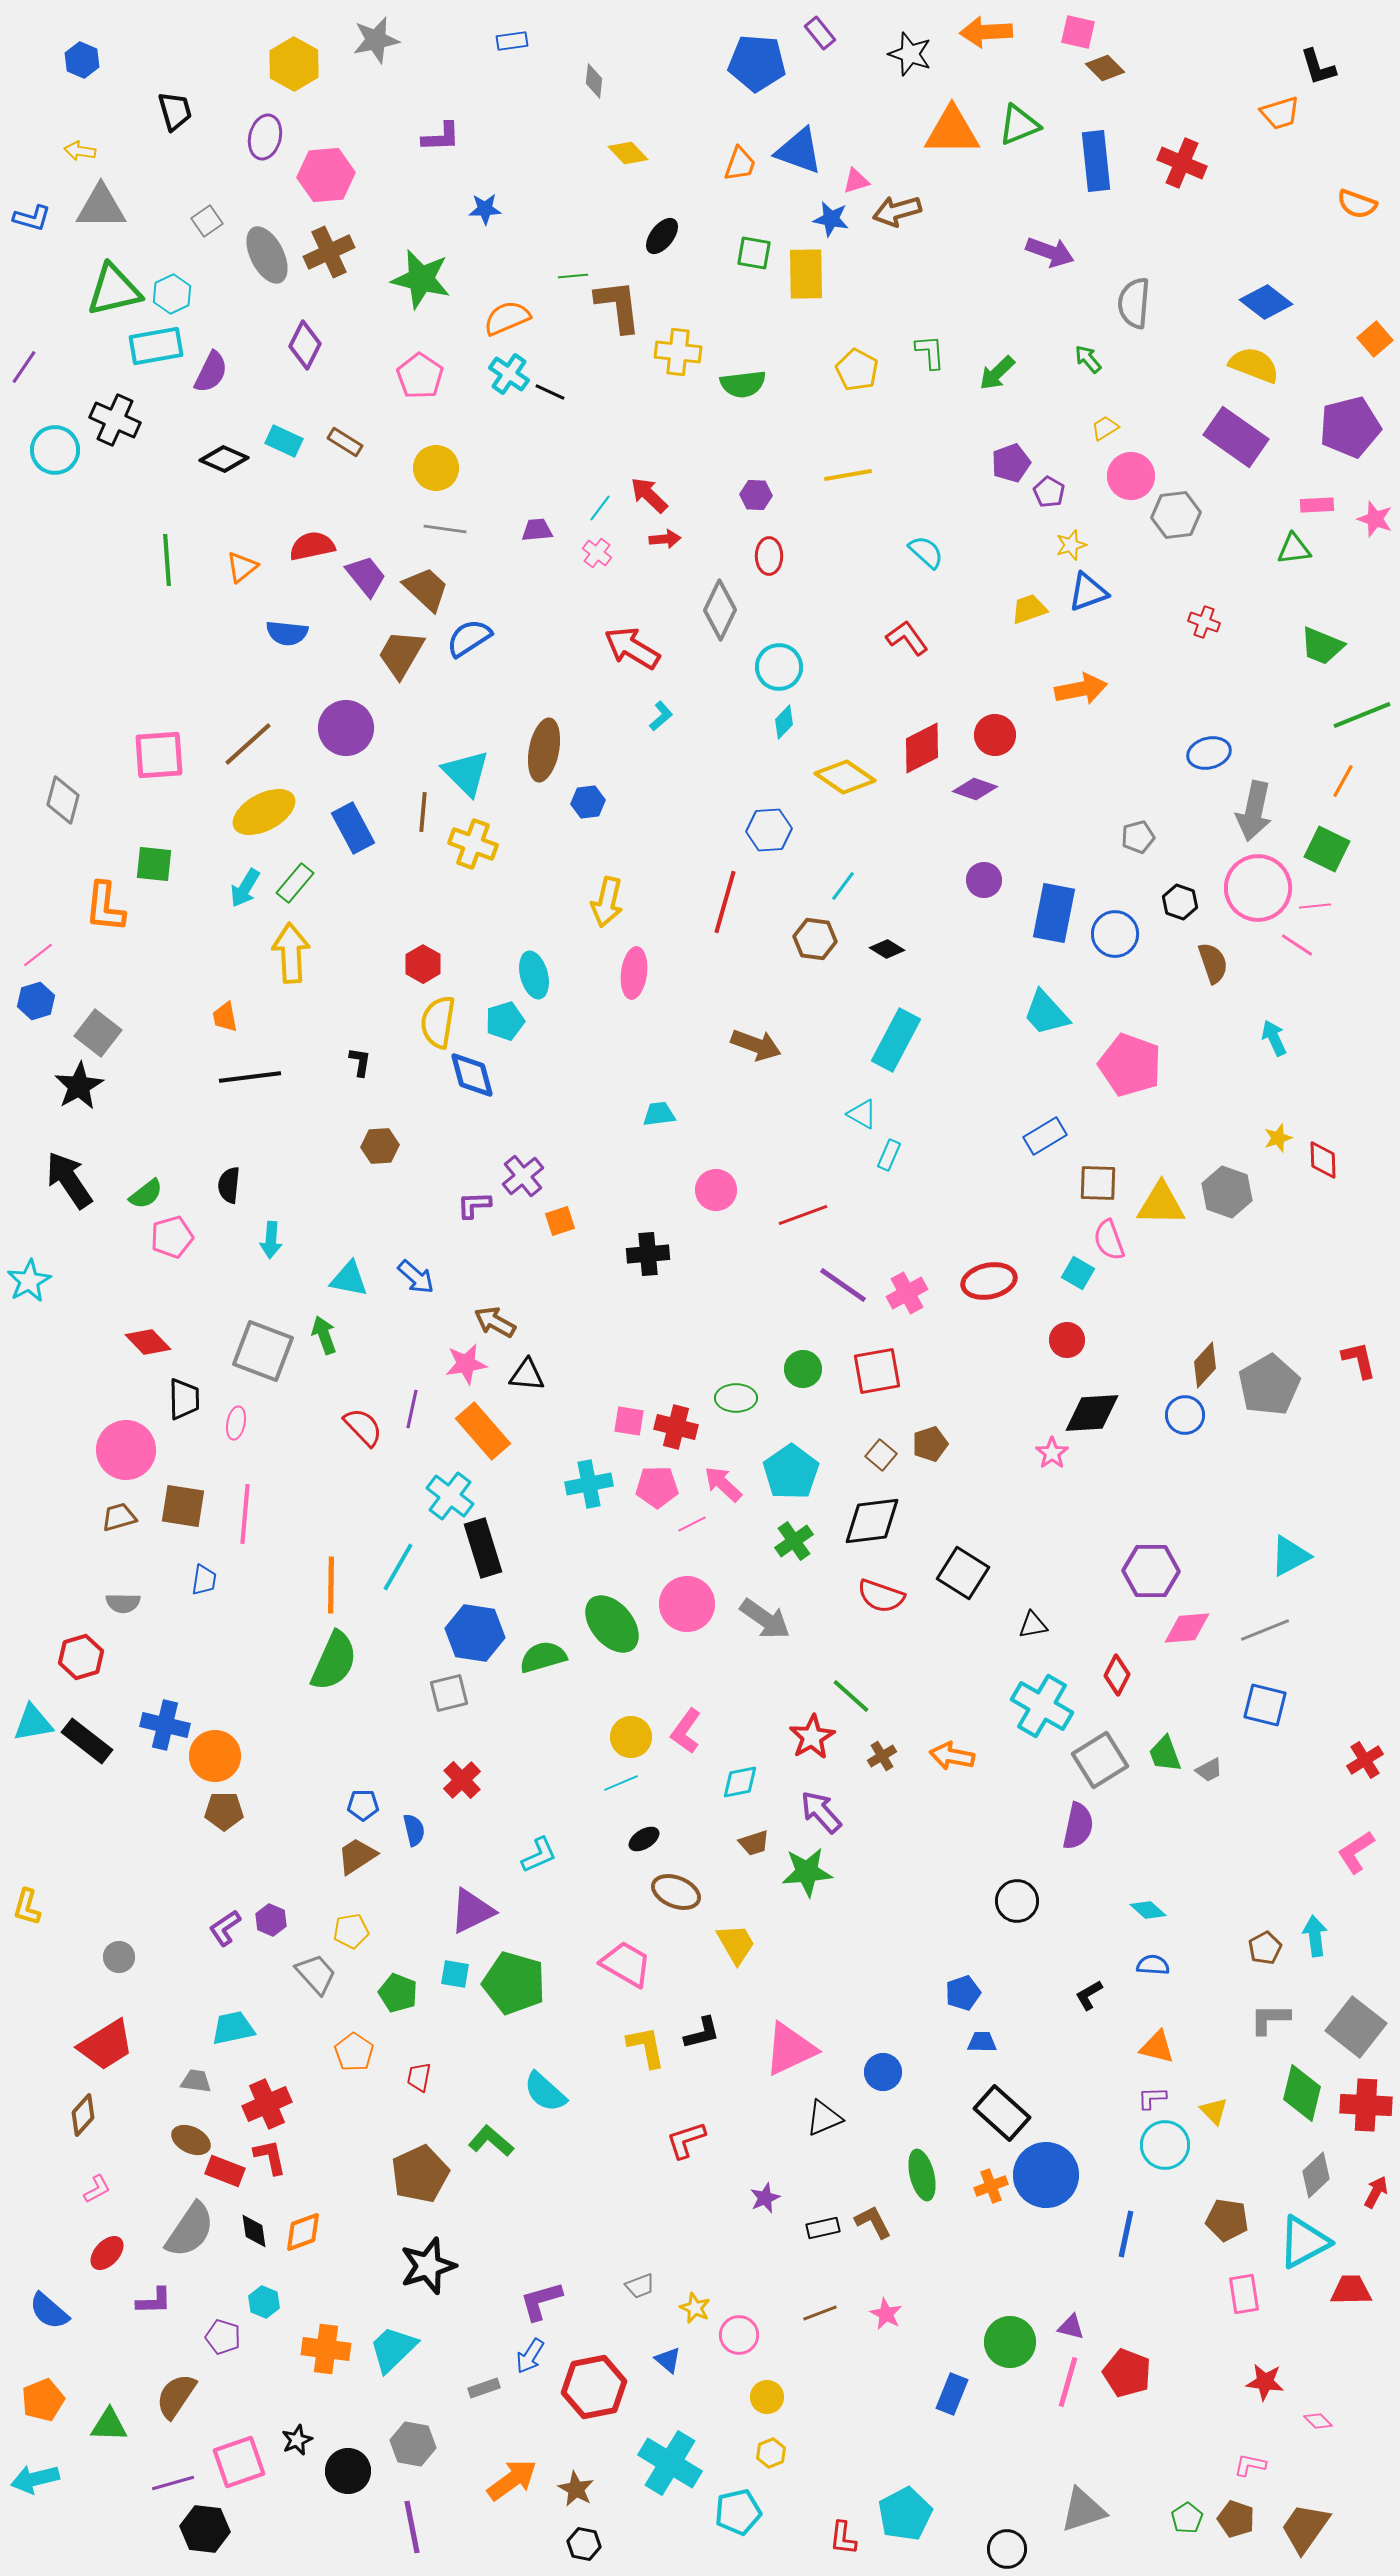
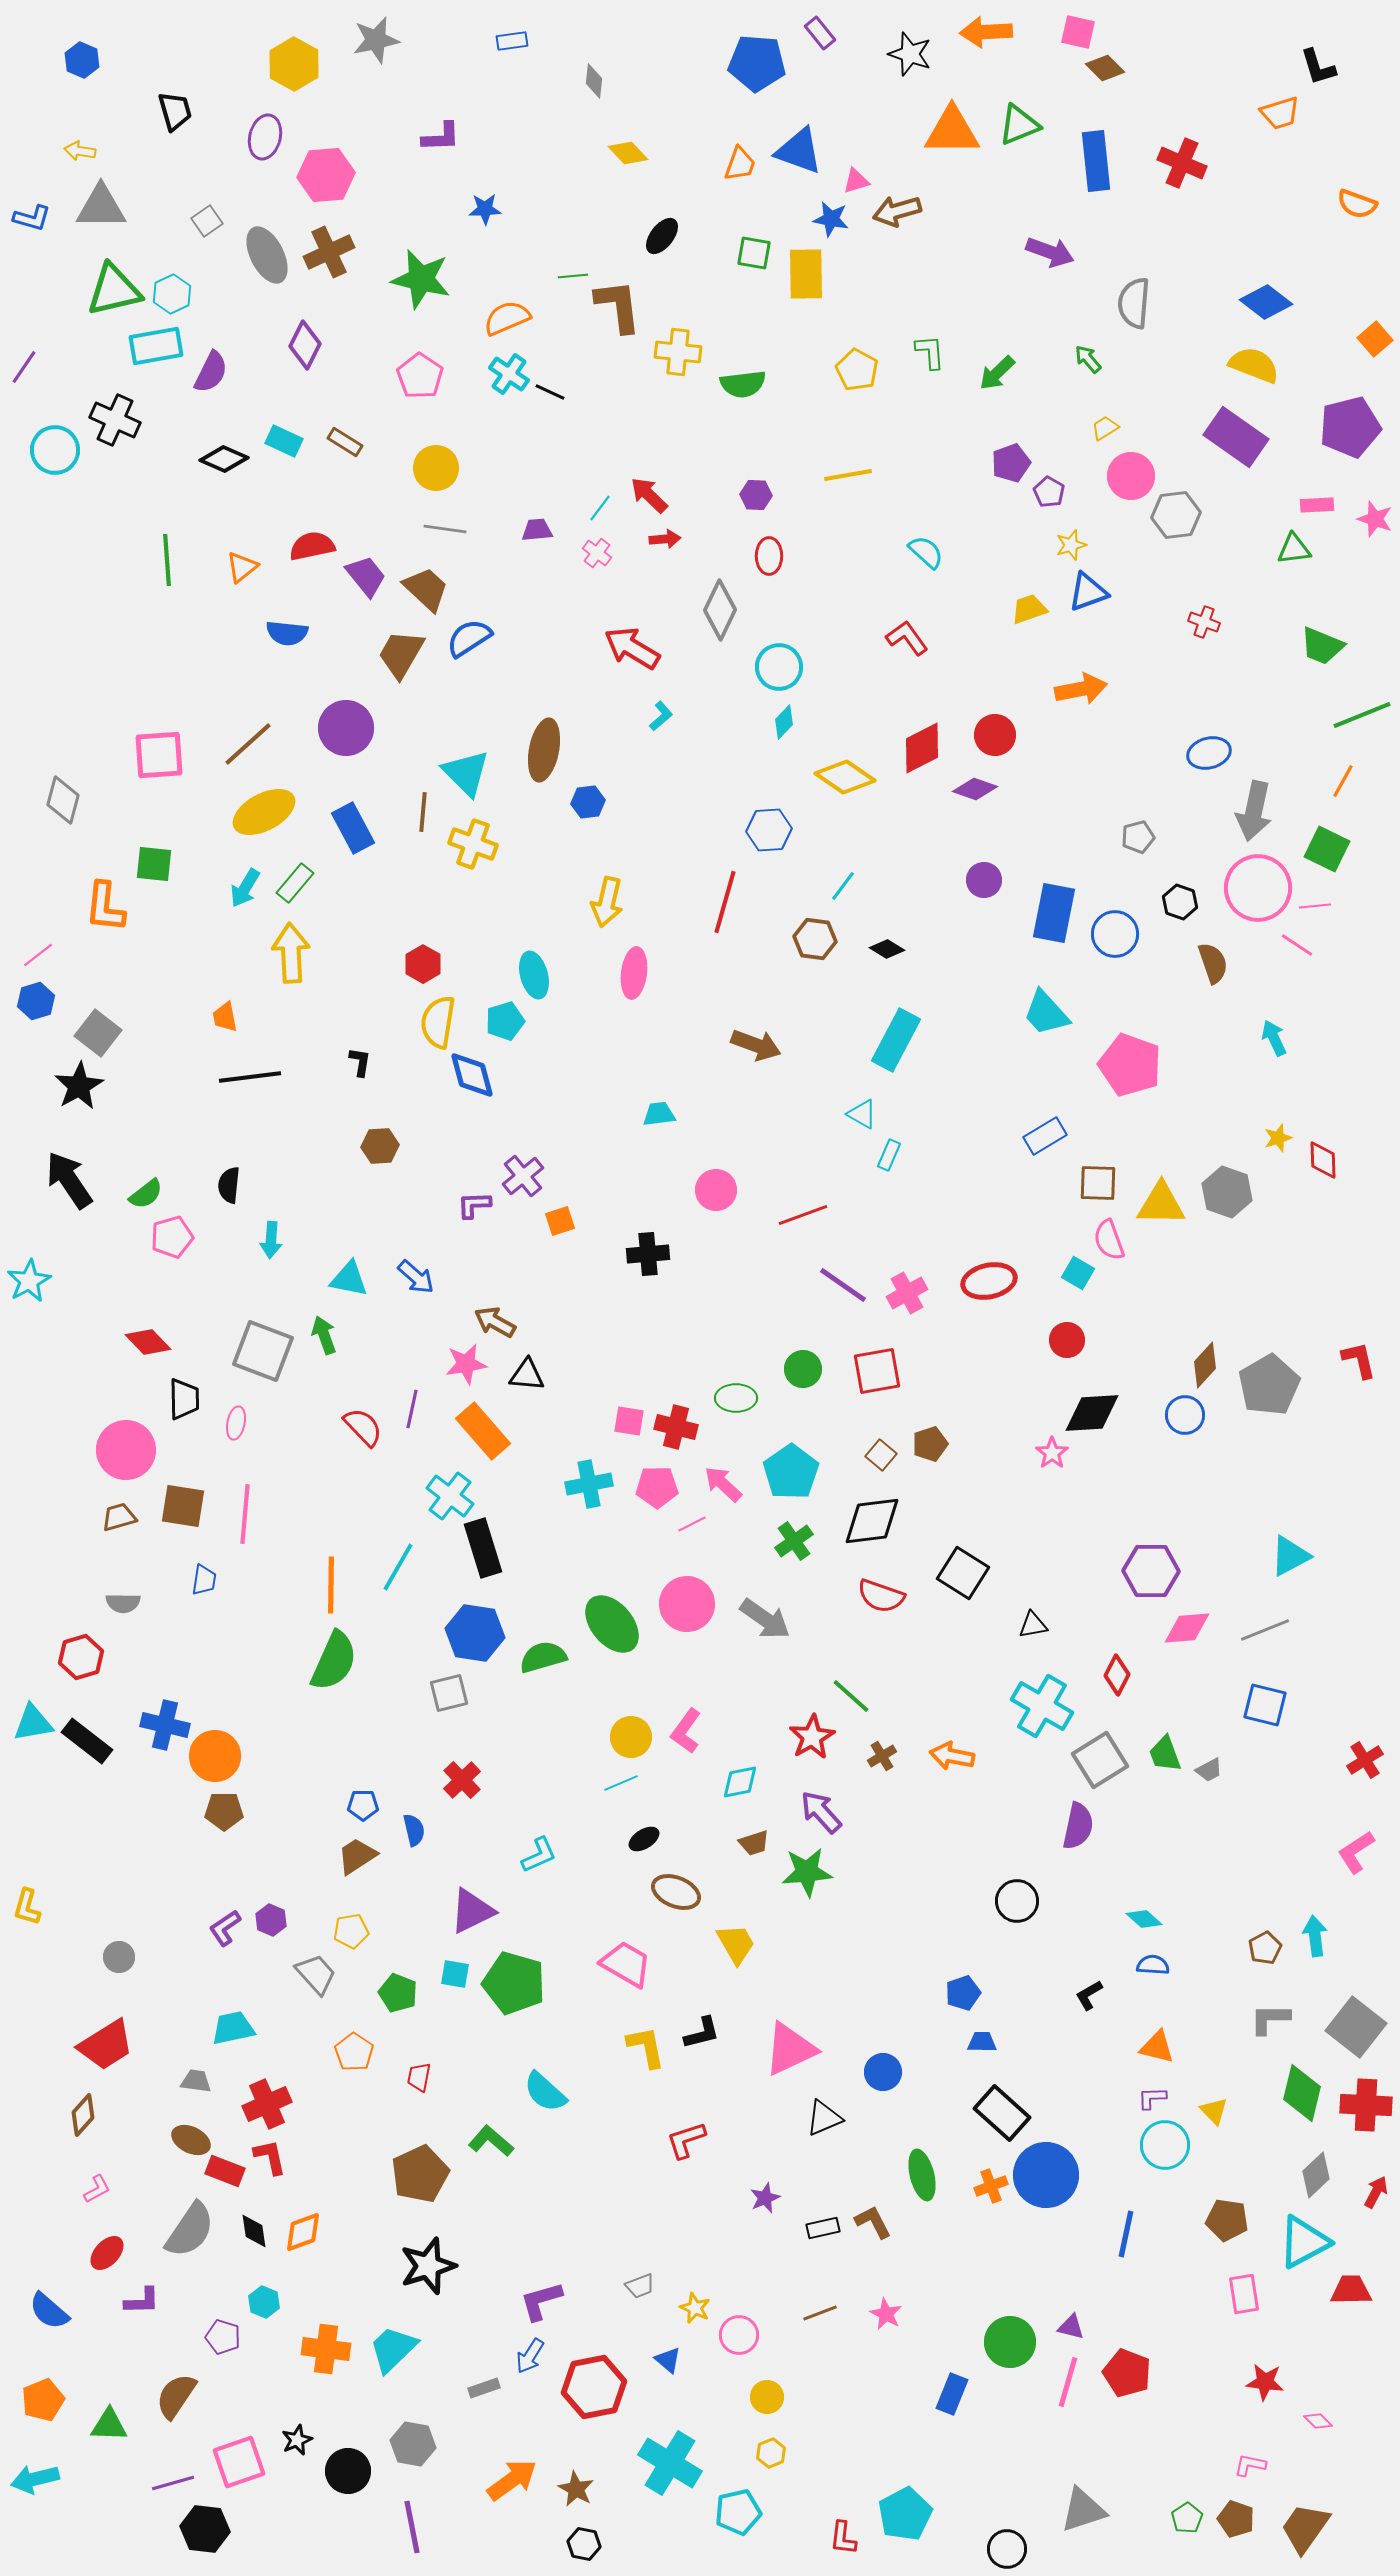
cyan diamond at (1148, 1910): moved 4 px left, 9 px down
purple L-shape at (154, 2301): moved 12 px left
